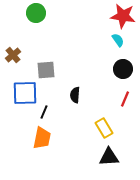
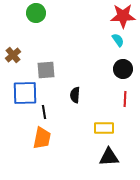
red star: rotated 10 degrees counterclockwise
red line: rotated 21 degrees counterclockwise
black line: rotated 32 degrees counterclockwise
yellow rectangle: rotated 60 degrees counterclockwise
